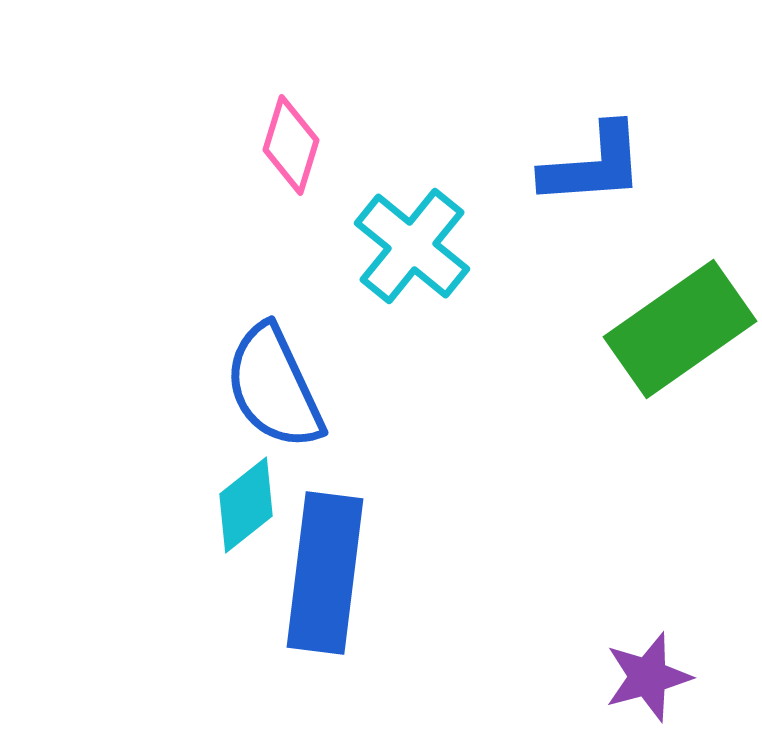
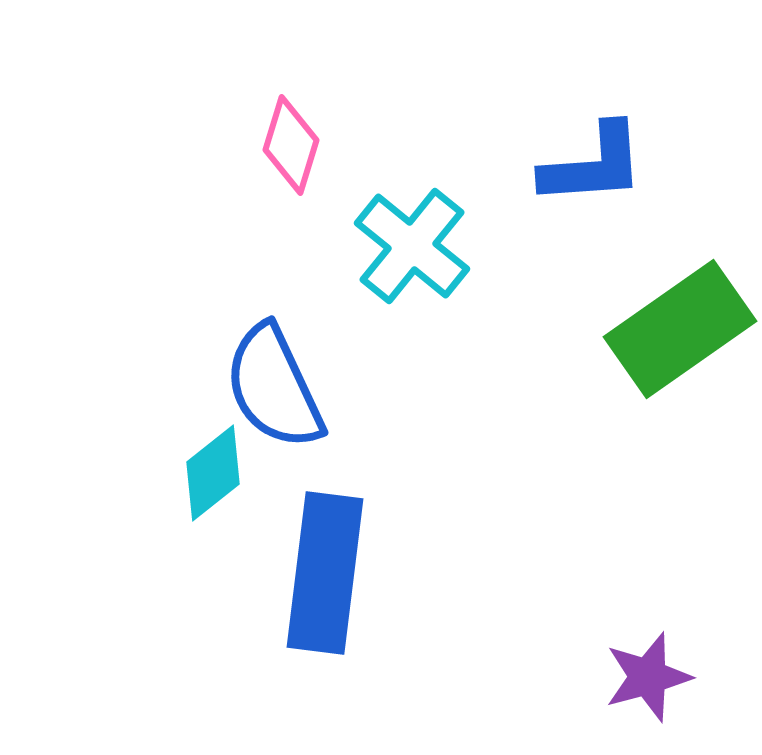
cyan diamond: moved 33 px left, 32 px up
